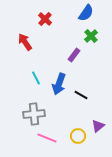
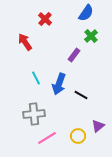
pink line: rotated 54 degrees counterclockwise
